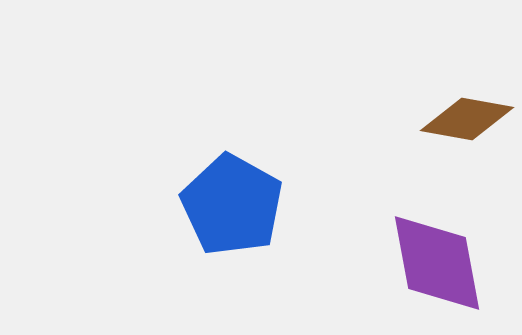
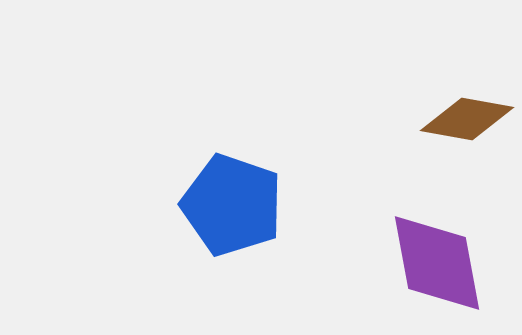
blue pentagon: rotated 10 degrees counterclockwise
